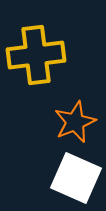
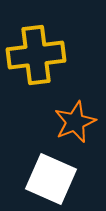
white square: moved 25 px left, 1 px down
